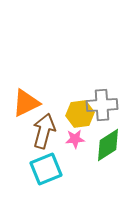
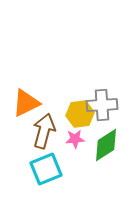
green diamond: moved 2 px left
